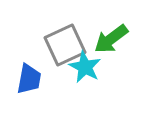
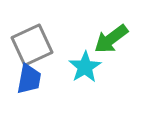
gray square: moved 33 px left
cyan star: rotated 12 degrees clockwise
